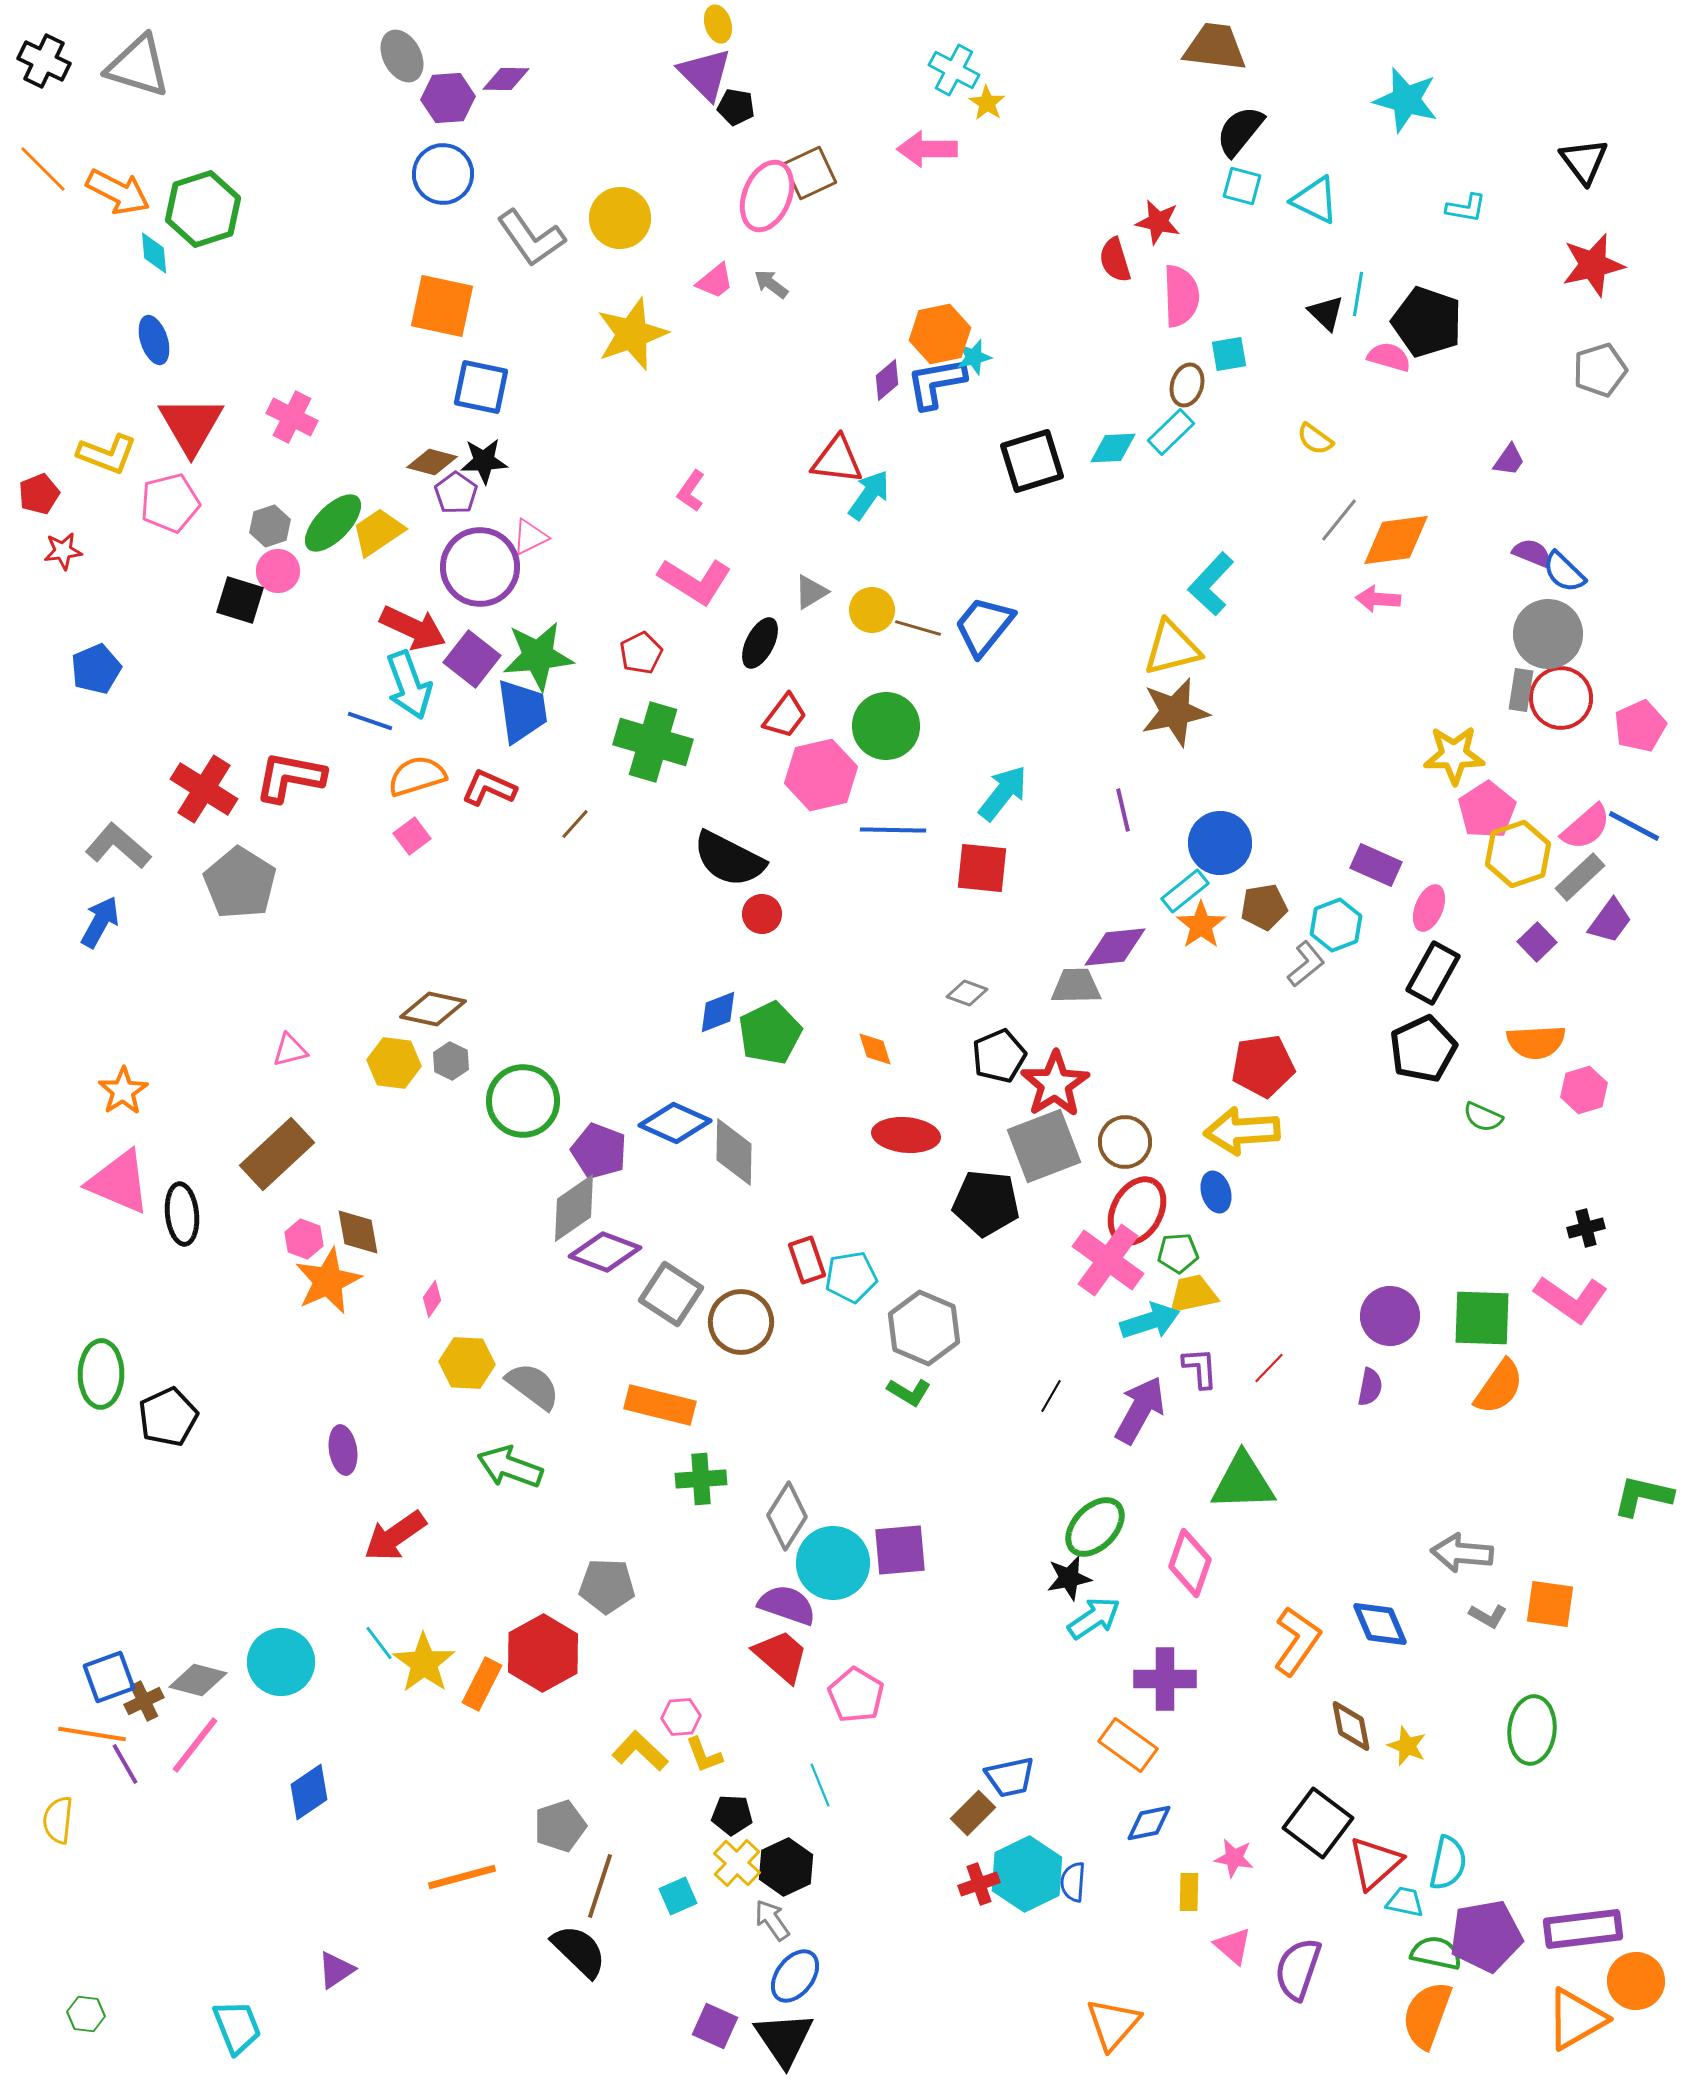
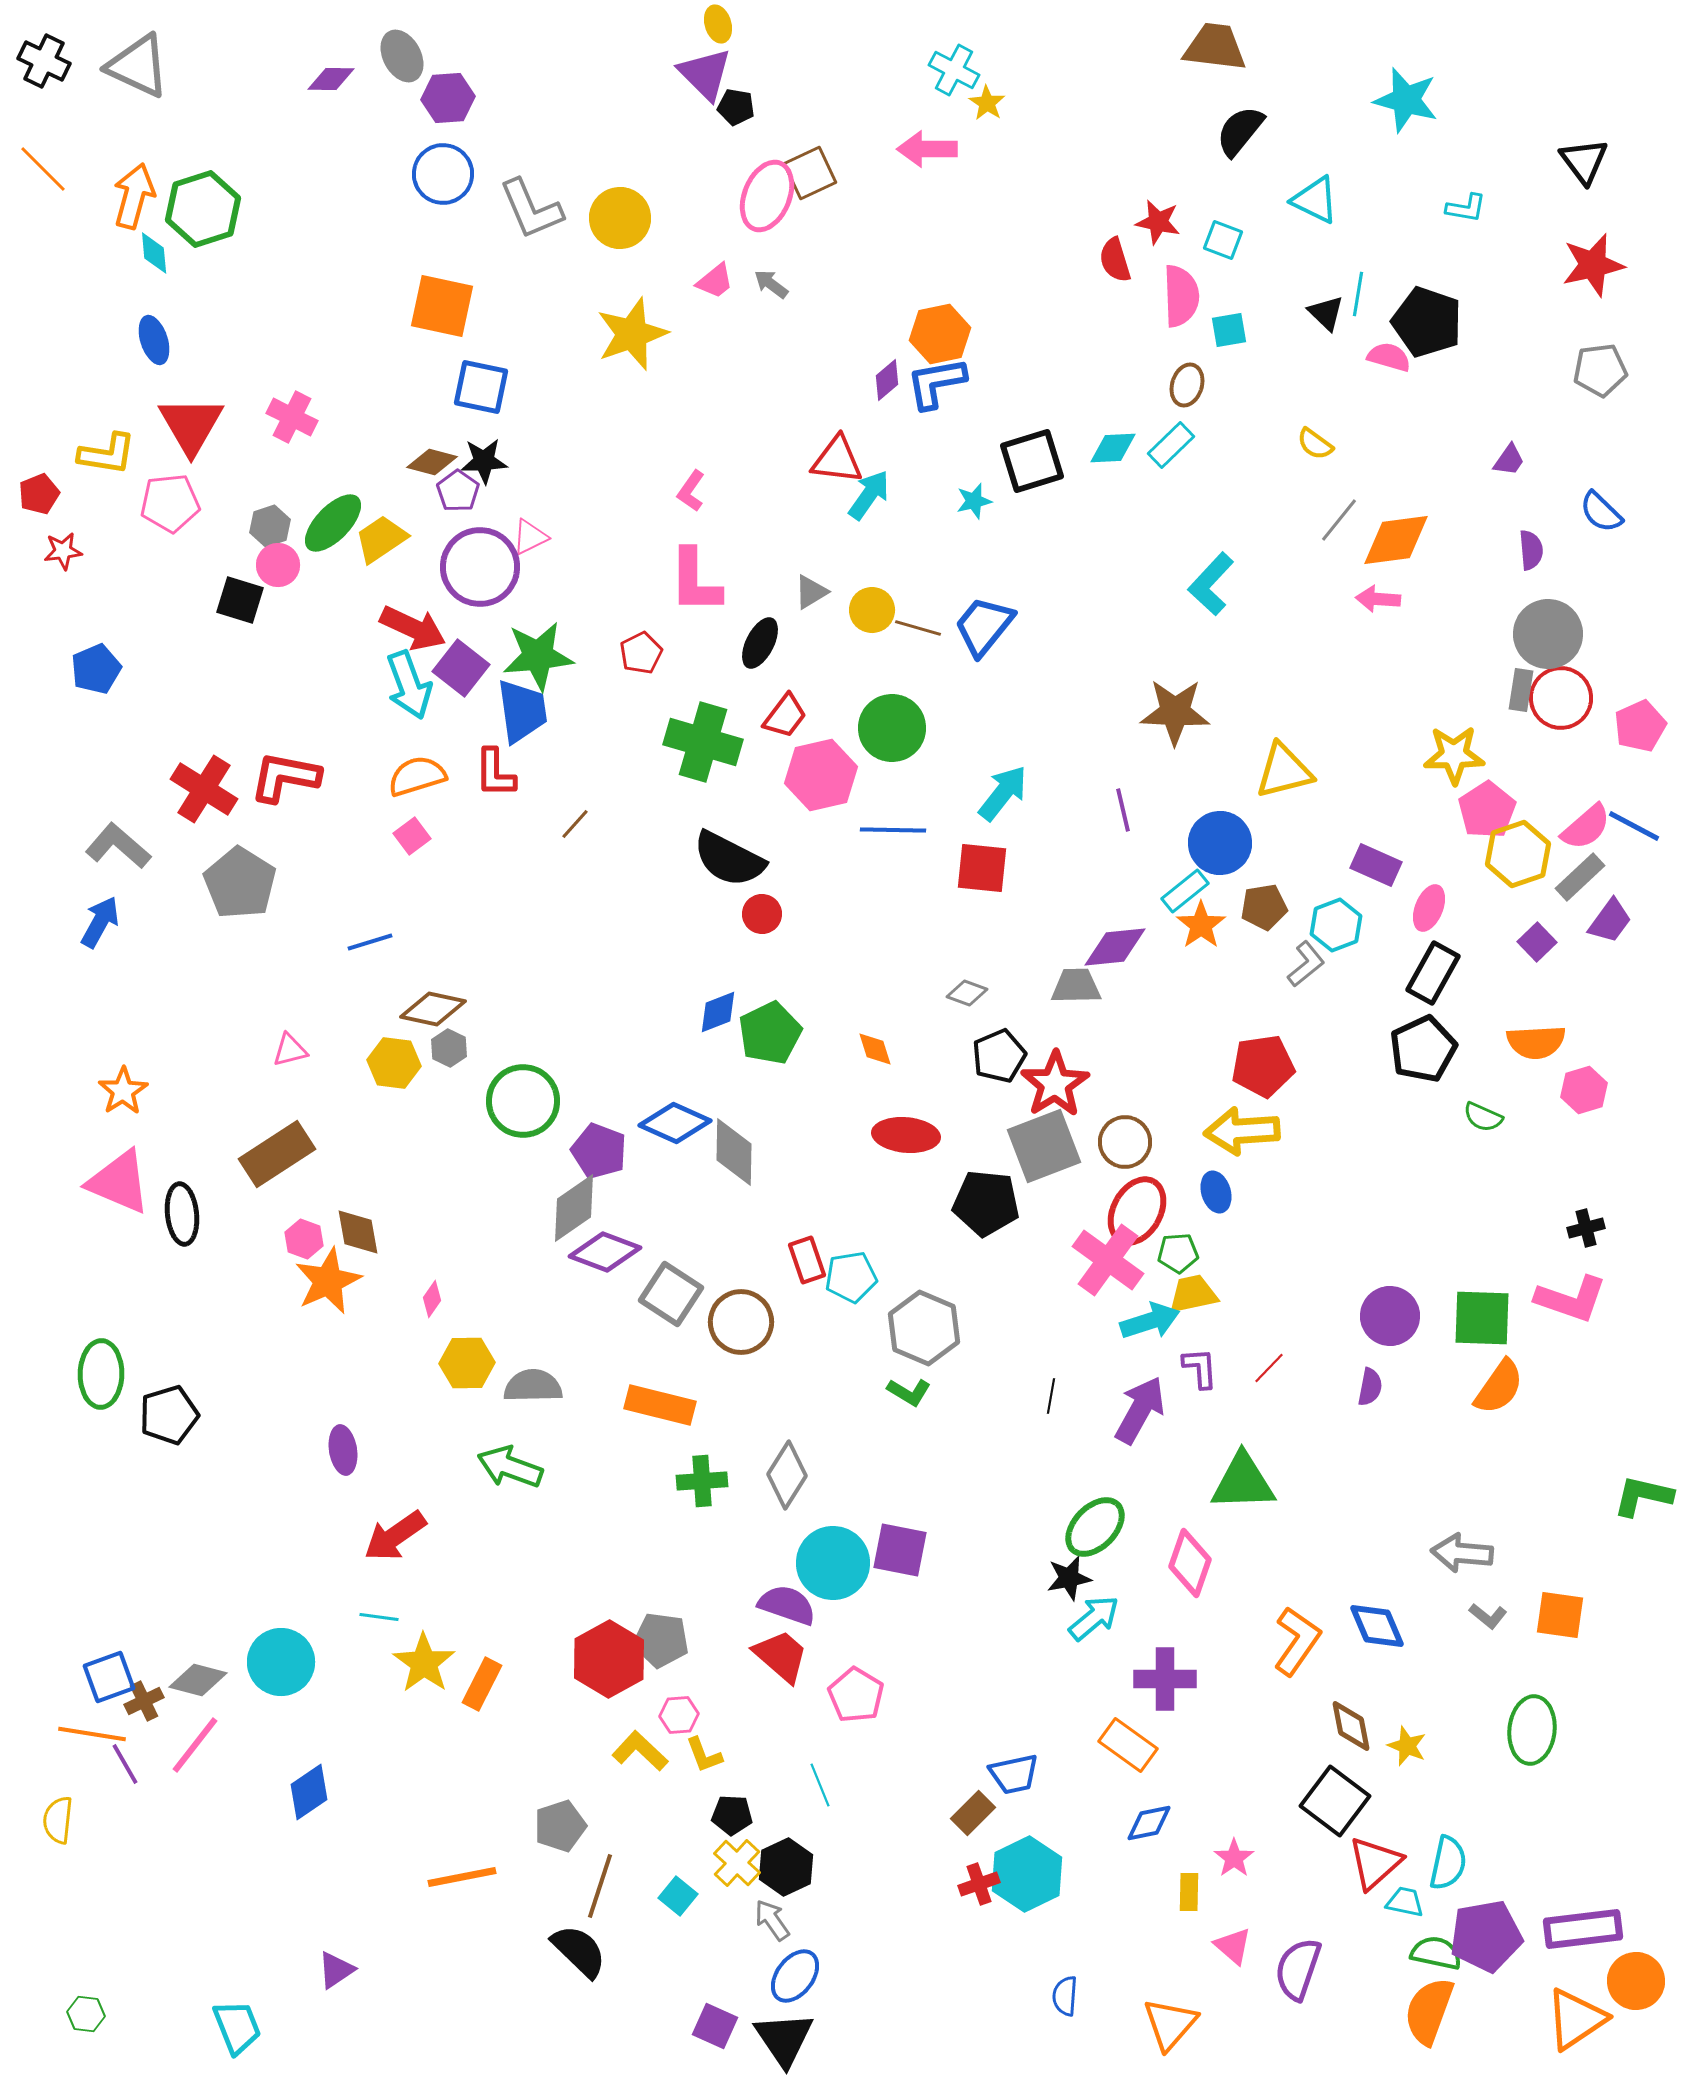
gray triangle at (138, 66): rotated 8 degrees clockwise
purple diamond at (506, 79): moved 175 px left
cyan square at (1242, 186): moved 19 px left, 54 px down; rotated 6 degrees clockwise
orange arrow at (118, 192): moved 16 px right, 4 px down; rotated 102 degrees counterclockwise
gray L-shape at (531, 238): moved 29 px up; rotated 12 degrees clockwise
cyan square at (1229, 354): moved 24 px up
cyan star at (974, 357): moved 144 px down
gray pentagon at (1600, 370): rotated 10 degrees clockwise
cyan rectangle at (1171, 432): moved 13 px down
yellow semicircle at (1315, 439): moved 5 px down
yellow L-shape at (107, 454): rotated 12 degrees counterclockwise
purple pentagon at (456, 493): moved 2 px right, 2 px up
pink pentagon at (170, 503): rotated 8 degrees clockwise
yellow trapezoid at (378, 532): moved 3 px right, 7 px down
purple semicircle at (1532, 553): moved 1 px left, 3 px up; rotated 63 degrees clockwise
pink circle at (278, 571): moved 6 px up
blue semicircle at (1564, 572): moved 37 px right, 60 px up
pink L-shape at (695, 581): rotated 58 degrees clockwise
yellow triangle at (1172, 648): moved 112 px right, 123 px down
purple square at (472, 659): moved 11 px left, 9 px down
brown star at (1175, 712): rotated 14 degrees clockwise
blue line at (370, 721): moved 221 px down; rotated 36 degrees counterclockwise
green circle at (886, 726): moved 6 px right, 2 px down
green cross at (653, 742): moved 50 px right
red L-shape at (290, 777): moved 5 px left
red L-shape at (489, 788): moved 6 px right, 15 px up; rotated 114 degrees counterclockwise
gray hexagon at (451, 1061): moved 2 px left, 13 px up
brown rectangle at (277, 1154): rotated 10 degrees clockwise
pink L-shape at (1571, 1299): rotated 16 degrees counterclockwise
yellow hexagon at (467, 1363): rotated 4 degrees counterclockwise
gray semicircle at (533, 1386): rotated 38 degrees counterclockwise
black line at (1051, 1396): rotated 20 degrees counterclockwise
black pentagon at (168, 1417): moved 1 px right, 2 px up; rotated 8 degrees clockwise
green cross at (701, 1479): moved 1 px right, 2 px down
gray diamond at (787, 1516): moved 41 px up
purple square at (900, 1550): rotated 16 degrees clockwise
gray pentagon at (607, 1586): moved 54 px right, 54 px down; rotated 6 degrees clockwise
orange square at (1550, 1604): moved 10 px right, 11 px down
gray L-shape at (1488, 1616): rotated 9 degrees clockwise
cyan arrow at (1094, 1618): rotated 6 degrees counterclockwise
blue diamond at (1380, 1624): moved 3 px left, 2 px down
cyan line at (379, 1643): moved 26 px up; rotated 45 degrees counterclockwise
red hexagon at (543, 1653): moved 66 px right, 6 px down
pink hexagon at (681, 1717): moved 2 px left, 2 px up
blue trapezoid at (1010, 1777): moved 4 px right, 3 px up
black square at (1318, 1823): moved 17 px right, 22 px up
pink star at (1234, 1858): rotated 27 degrees clockwise
orange line at (462, 1877): rotated 4 degrees clockwise
blue semicircle at (1073, 1882): moved 8 px left, 114 px down
cyan square at (678, 1896): rotated 27 degrees counterclockwise
orange semicircle at (1427, 2015): moved 2 px right, 4 px up
orange triangle at (1576, 2019): rotated 4 degrees counterclockwise
orange triangle at (1113, 2024): moved 57 px right
